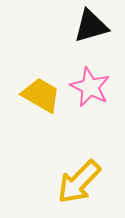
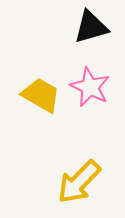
black triangle: moved 1 px down
